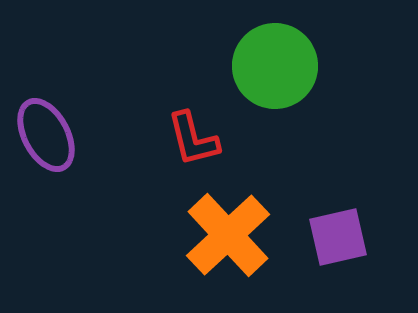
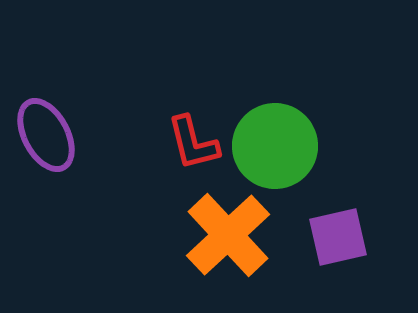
green circle: moved 80 px down
red L-shape: moved 4 px down
